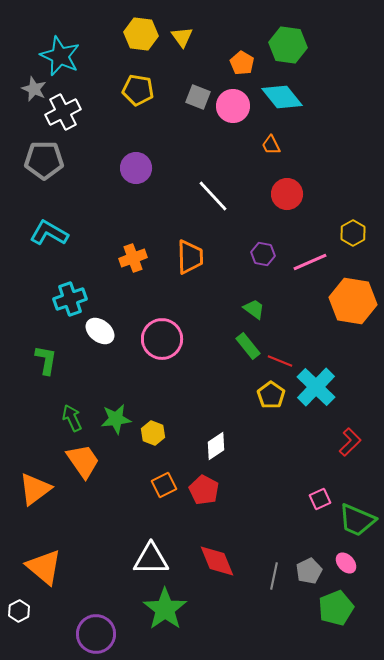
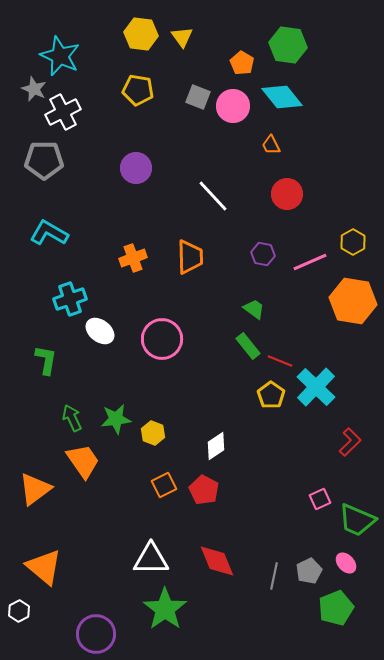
yellow hexagon at (353, 233): moved 9 px down
